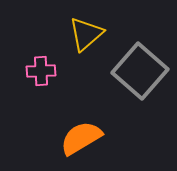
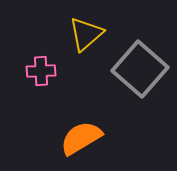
gray square: moved 2 px up
